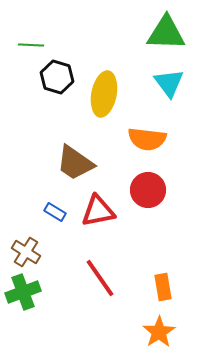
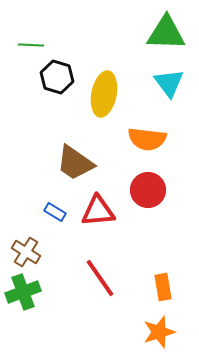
red triangle: rotated 6 degrees clockwise
orange star: rotated 16 degrees clockwise
